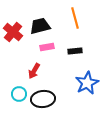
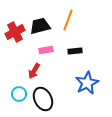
orange line: moved 7 px left, 2 px down; rotated 35 degrees clockwise
red cross: moved 2 px right; rotated 24 degrees clockwise
pink rectangle: moved 1 px left, 3 px down
black ellipse: rotated 70 degrees clockwise
